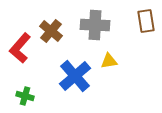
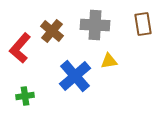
brown rectangle: moved 3 px left, 3 px down
brown cross: moved 1 px right
green cross: rotated 24 degrees counterclockwise
